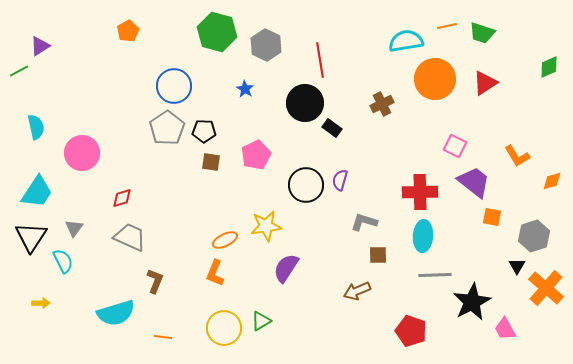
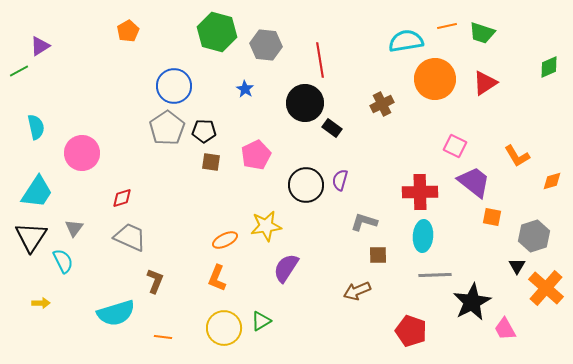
gray hexagon at (266, 45): rotated 20 degrees counterclockwise
orange L-shape at (215, 273): moved 2 px right, 5 px down
